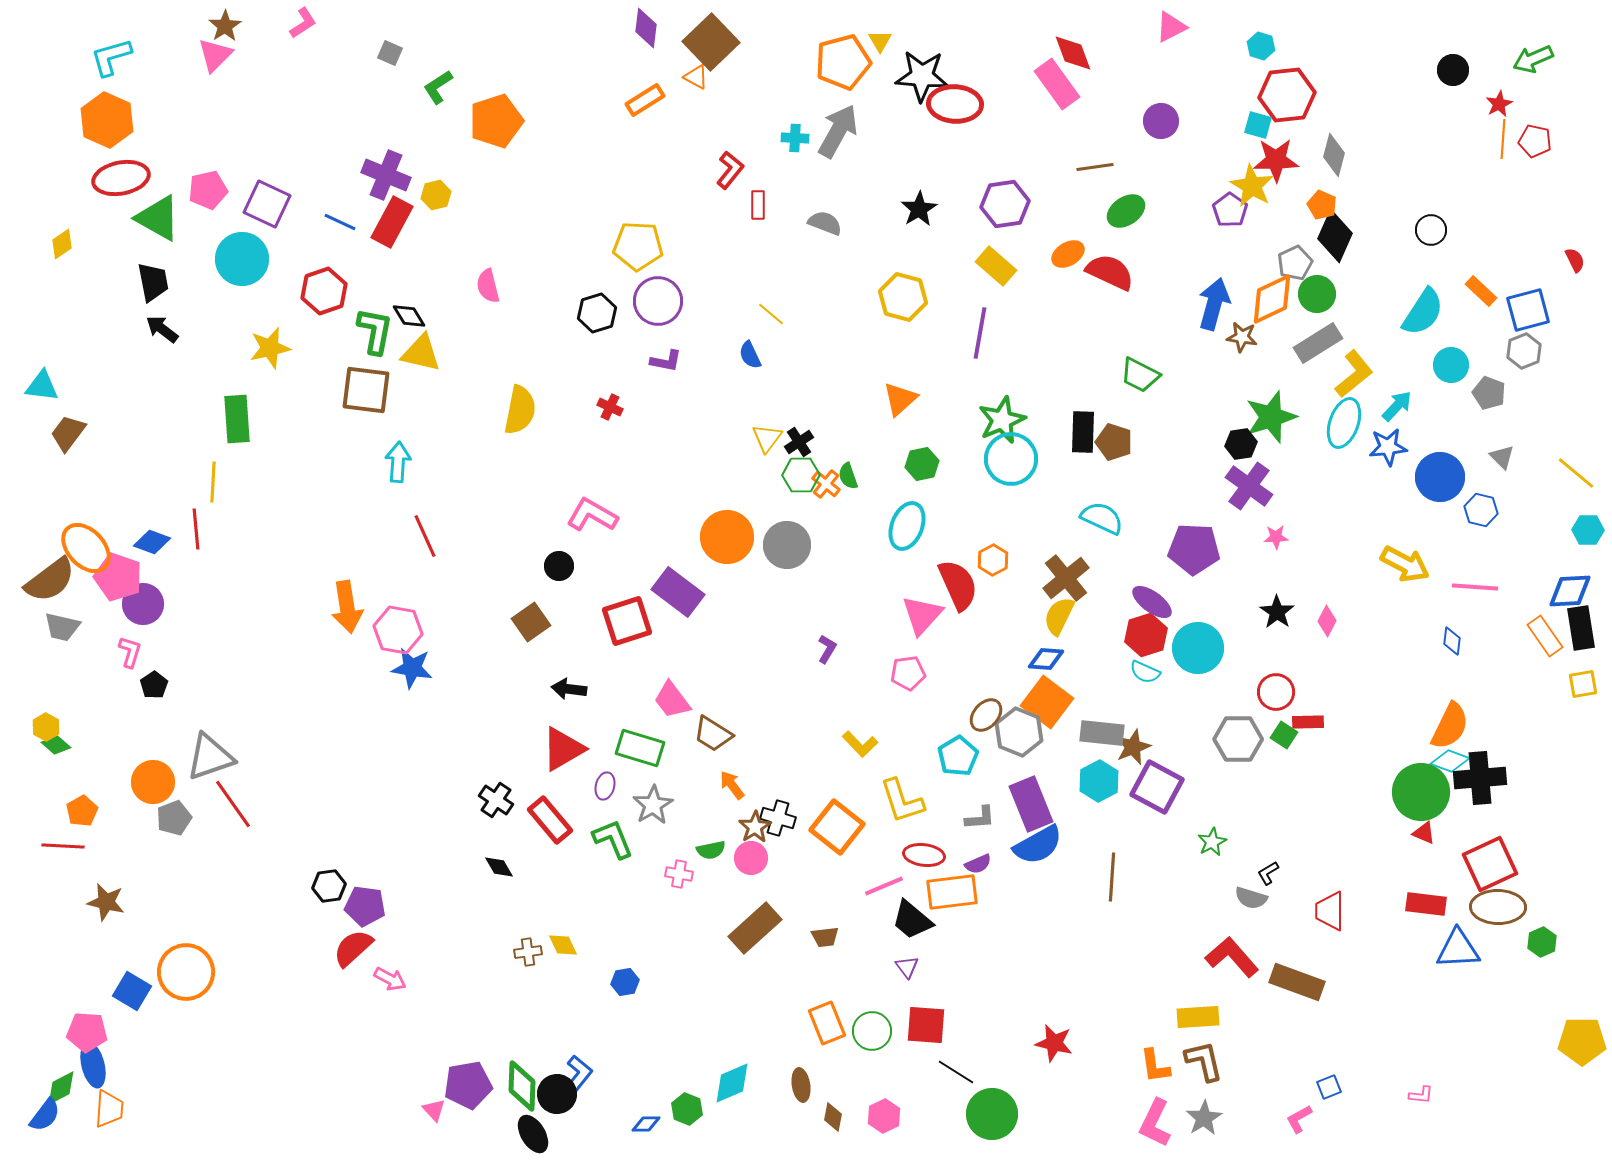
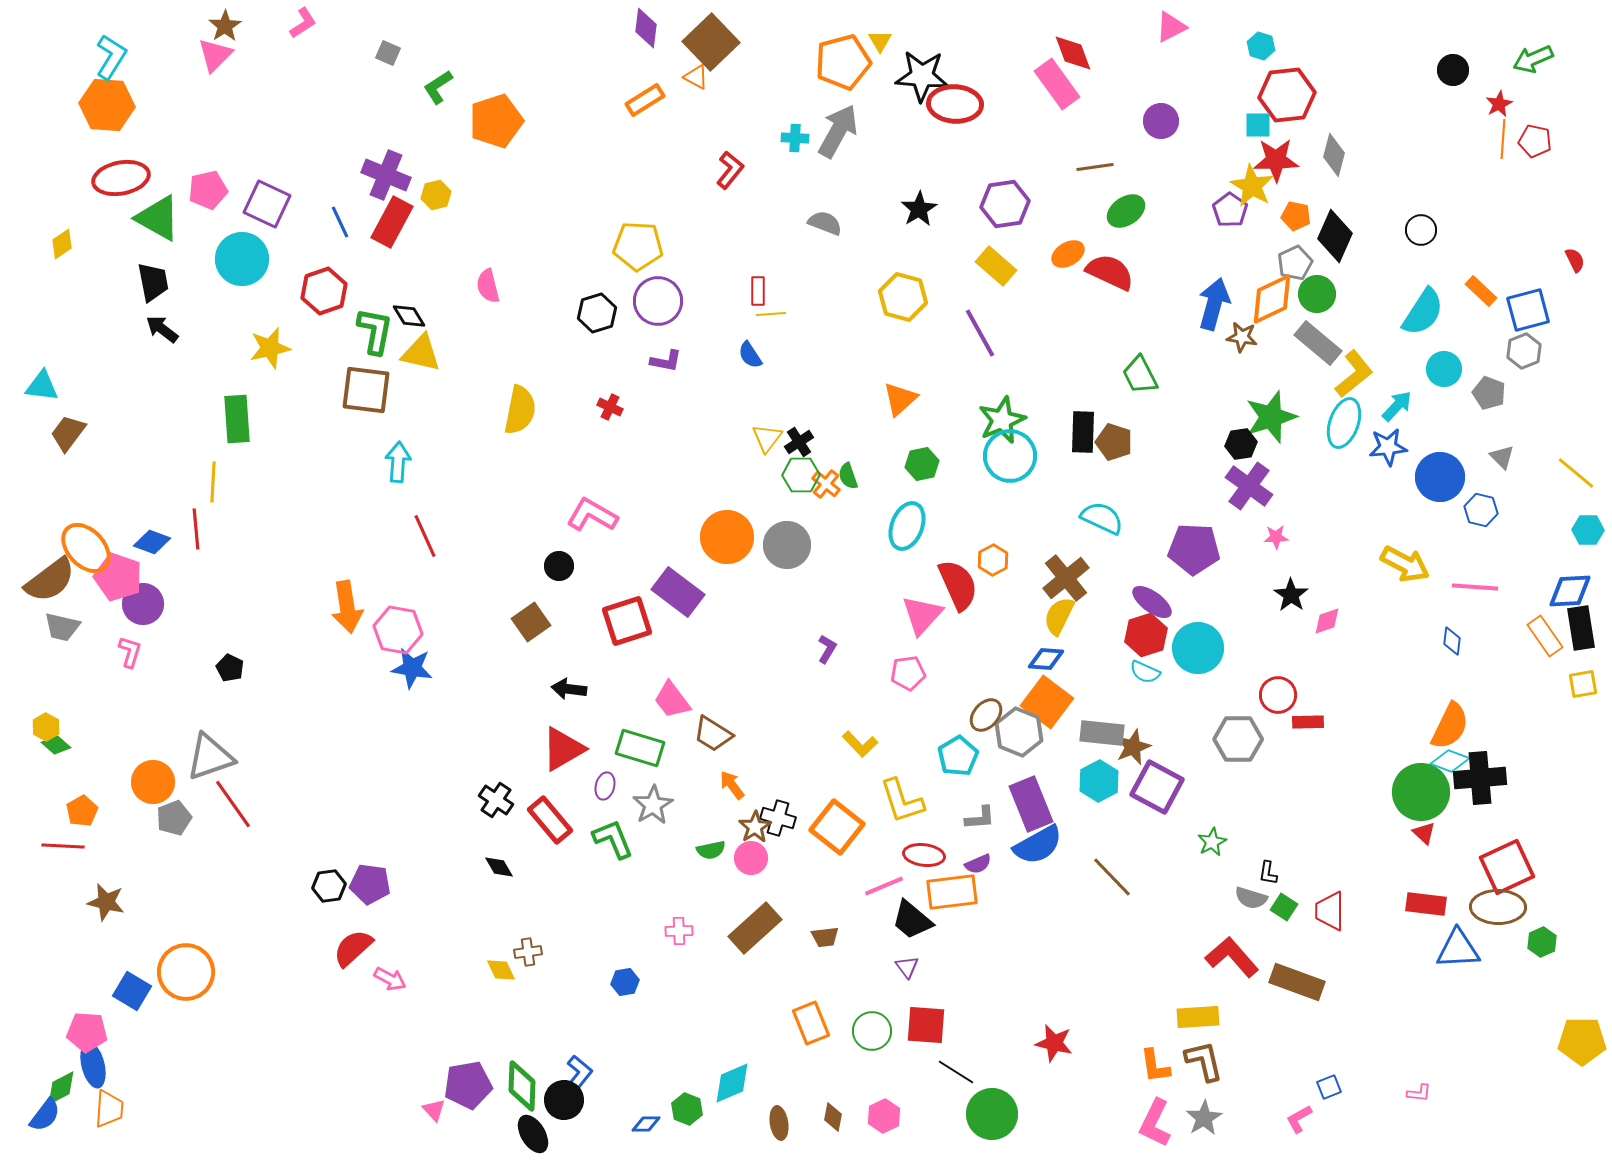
gray square at (390, 53): moved 2 px left
cyan L-shape at (111, 57): rotated 138 degrees clockwise
orange hexagon at (107, 120): moved 15 px up; rotated 20 degrees counterclockwise
cyan square at (1258, 125): rotated 16 degrees counterclockwise
red rectangle at (758, 205): moved 86 px down
orange pentagon at (1322, 205): moved 26 px left, 11 px down; rotated 12 degrees counterclockwise
blue line at (340, 222): rotated 40 degrees clockwise
black circle at (1431, 230): moved 10 px left
yellow line at (771, 314): rotated 44 degrees counterclockwise
purple line at (980, 333): rotated 39 degrees counterclockwise
gray rectangle at (1318, 343): rotated 72 degrees clockwise
blue semicircle at (750, 355): rotated 8 degrees counterclockwise
cyan circle at (1451, 365): moved 7 px left, 4 px down
green trapezoid at (1140, 375): rotated 36 degrees clockwise
cyan circle at (1011, 459): moved 1 px left, 3 px up
black star at (1277, 612): moved 14 px right, 17 px up
pink diamond at (1327, 621): rotated 44 degrees clockwise
black pentagon at (154, 685): moved 76 px right, 17 px up; rotated 12 degrees counterclockwise
red circle at (1276, 692): moved 2 px right, 3 px down
green square at (1284, 735): moved 172 px down
red triangle at (1424, 833): rotated 20 degrees clockwise
red square at (1490, 864): moved 17 px right, 3 px down
black L-shape at (1268, 873): rotated 50 degrees counterclockwise
pink cross at (679, 874): moved 57 px down; rotated 12 degrees counterclockwise
brown line at (1112, 877): rotated 48 degrees counterclockwise
purple pentagon at (365, 906): moved 5 px right, 22 px up
yellow diamond at (563, 945): moved 62 px left, 25 px down
orange rectangle at (827, 1023): moved 16 px left
brown ellipse at (801, 1085): moved 22 px left, 38 px down
black circle at (557, 1094): moved 7 px right, 6 px down
pink L-shape at (1421, 1095): moved 2 px left, 2 px up
